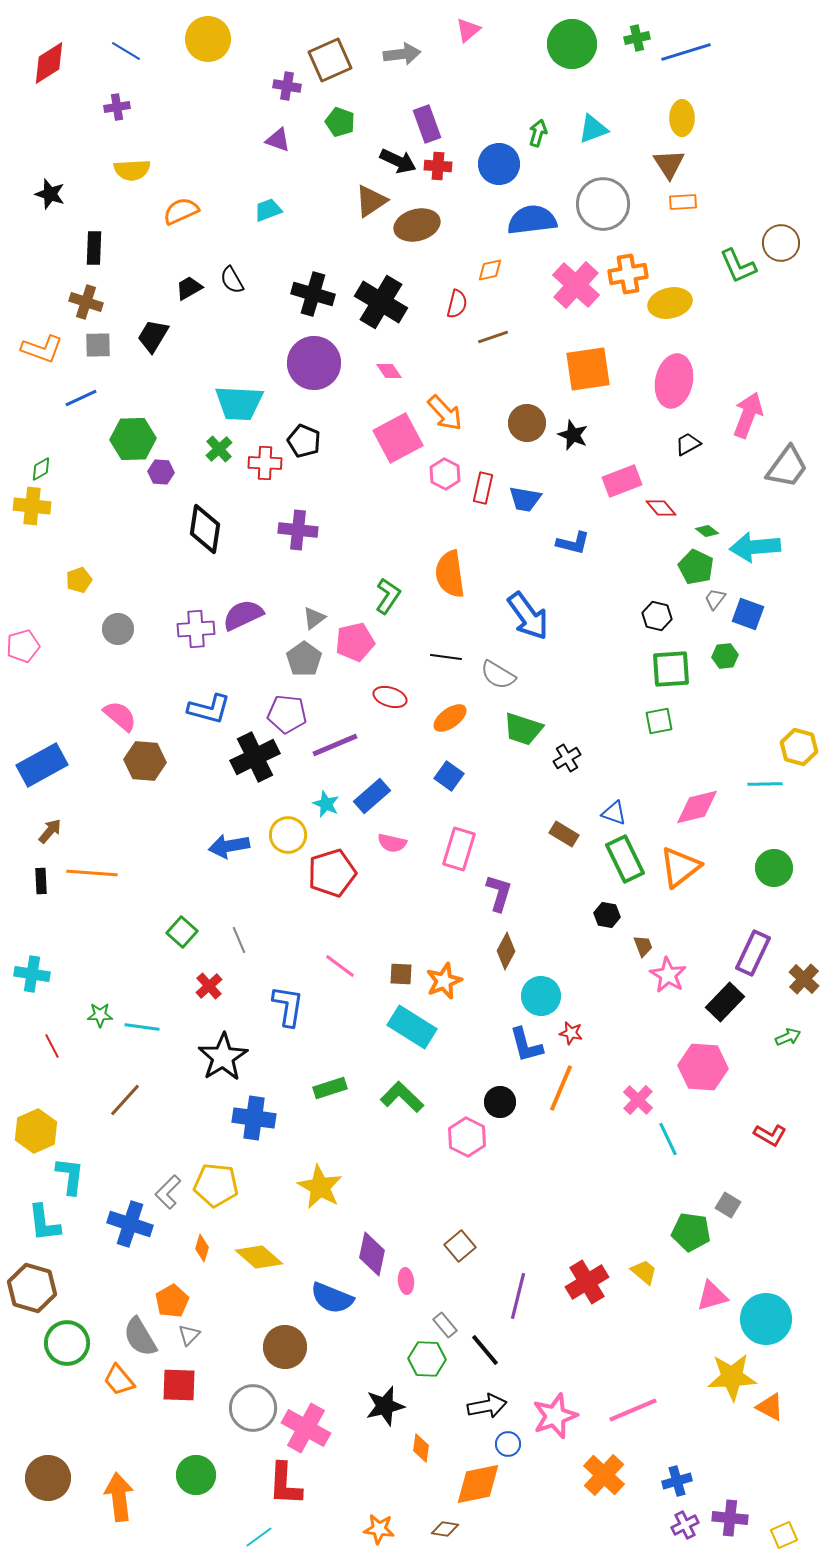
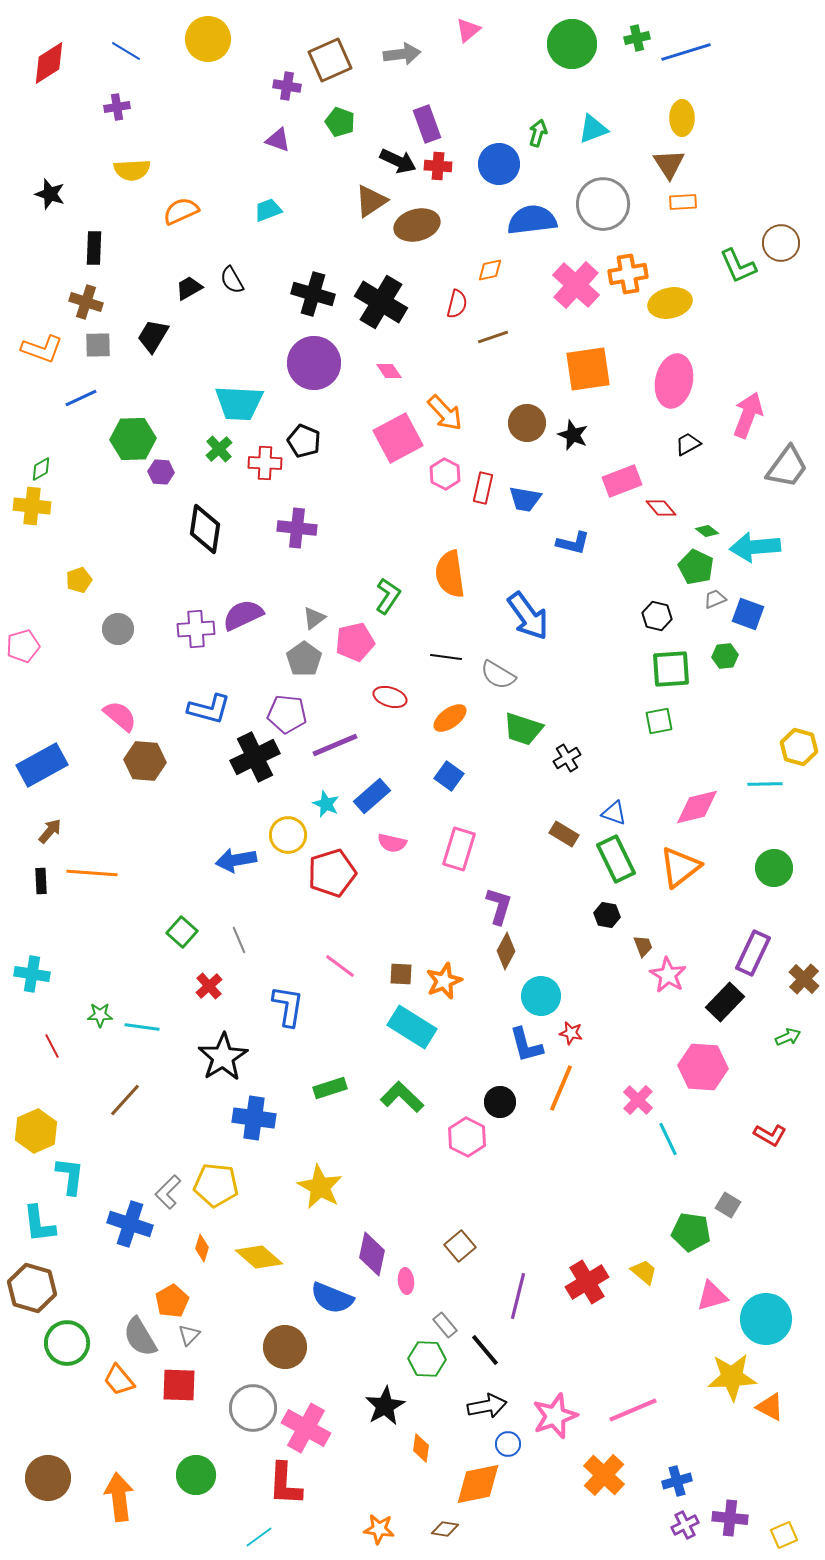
purple cross at (298, 530): moved 1 px left, 2 px up
gray trapezoid at (715, 599): rotated 30 degrees clockwise
blue arrow at (229, 846): moved 7 px right, 14 px down
green rectangle at (625, 859): moved 9 px left
purple L-shape at (499, 893): moved 13 px down
cyan L-shape at (44, 1223): moved 5 px left, 1 px down
black star at (385, 1406): rotated 15 degrees counterclockwise
